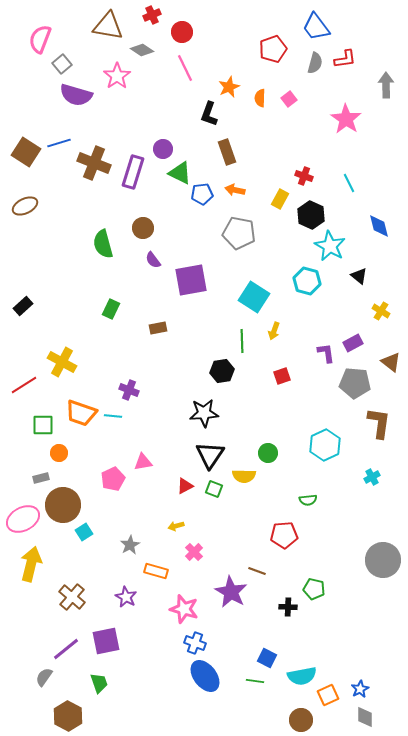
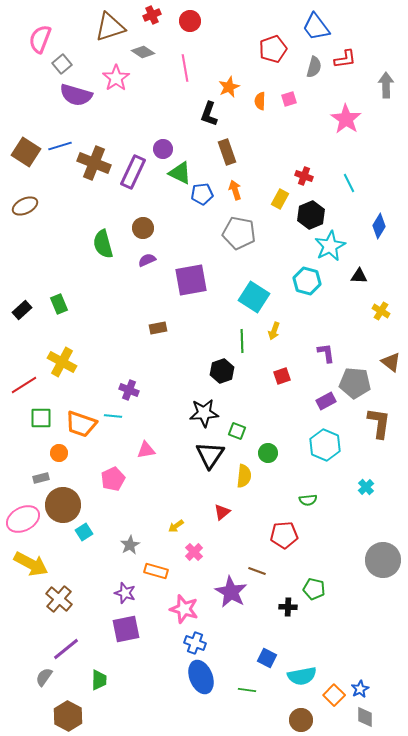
brown triangle at (108, 26): moved 2 px right, 1 px down; rotated 28 degrees counterclockwise
red circle at (182, 32): moved 8 px right, 11 px up
gray diamond at (142, 50): moved 1 px right, 2 px down
gray semicircle at (315, 63): moved 1 px left, 4 px down
pink line at (185, 68): rotated 16 degrees clockwise
pink star at (117, 76): moved 1 px left, 2 px down
orange semicircle at (260, 98): moved 3 px down
pink square at (289, 99): rotated 21 degrees clockwise
blue line at (59, 143): moved 1 px right, 3 px down
purple rectangle at (133, 172): rotated 8 degrees clockwise
orange arrow at (235, 190): rotated 60 degrees clockwise
black hexagon at (311, 215): rotated 12 degrees clockwise
blue diamond at (379, 226): rotated 45 degrees clockwise
cyan star at (330, 246): rotated 16 degrees clockwise
purple semicircle at (153, 260): moved 6 px left; rotated 102 degrees clockwise
black triangle at (359, 276): rotated 36 degrees counterclockwise
black rectangle at (23, 306): moved 1 px left, 4 px down
green rectangle at (111, 309): moved 52 px left, 5 px up; rotated 48 degrees counterclockwise
purple rectangle at (353, 343): moved 27 px left, 58 px down
black hexagon at (222, 371): rotated 10 degrees counterclockwise
orange trapezoid at (81, 413): moved 11 px down
green square at (43, 425): moved 2 px left, 7 px up
cyan hexagon at (325, 445): rotated 12 degrees counterclockwise
pink triangle at (143, 462): moved 3 px right, 12 px up
yellow semicircle at (244, 476): rotated 85 degrees counterclockwise
cyan cross at (372, 477): moved 6 px left, 10 px down; rotated 14 degrees counterclockwise
red triangle at (185, 486): moved 37 px right, 26 px down; rotated 12 degrees counterclockwise
green square at (214, 489): moved 23 px right, 58 px up
yellow arrow at (176, 526): rotated 21 degrees counterclockwise
yellow arrow at (31, 564): rotated 104 degrees clockwise
brown cross at (72, 597): moved 13 px left, 2 px down
purple star at (126, 597): moved 1 px left, 4 px up; rotated 10 degrees counterclockwise
purple square at (106, 641): moved 20 px right, 12 px up
blue ellipse at (205, 676): moved 4 px left, 1 px down; rotated 16 degrees clockwise
green line at (255, 681): moved 8 px left, 9 px down
green trapezoid at (99, 683): moved 3 px up; rotated 20 degrees clockwise
orange square at (328, 695): moved 6 px right; rotated 20 degrees counterclockwise
